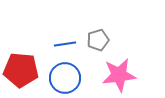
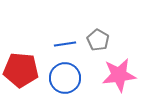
gray pentagon: rotated 25 degrees counterclockwise
